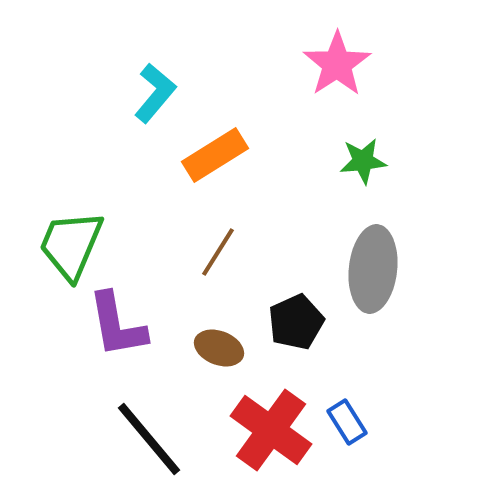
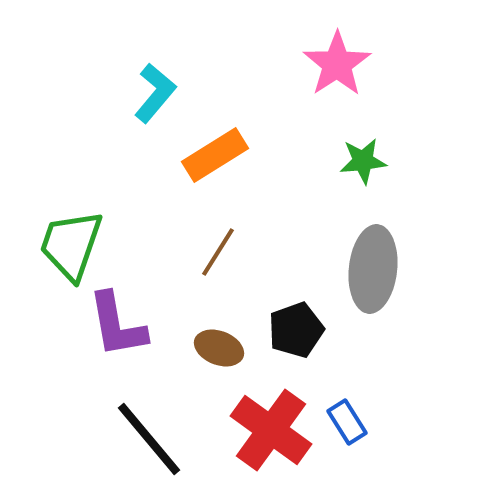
green trapezoid: rotated 4 degrees counterclockwise
black pentagon: moved 8 px down; rotated 4 degrees clockwise
